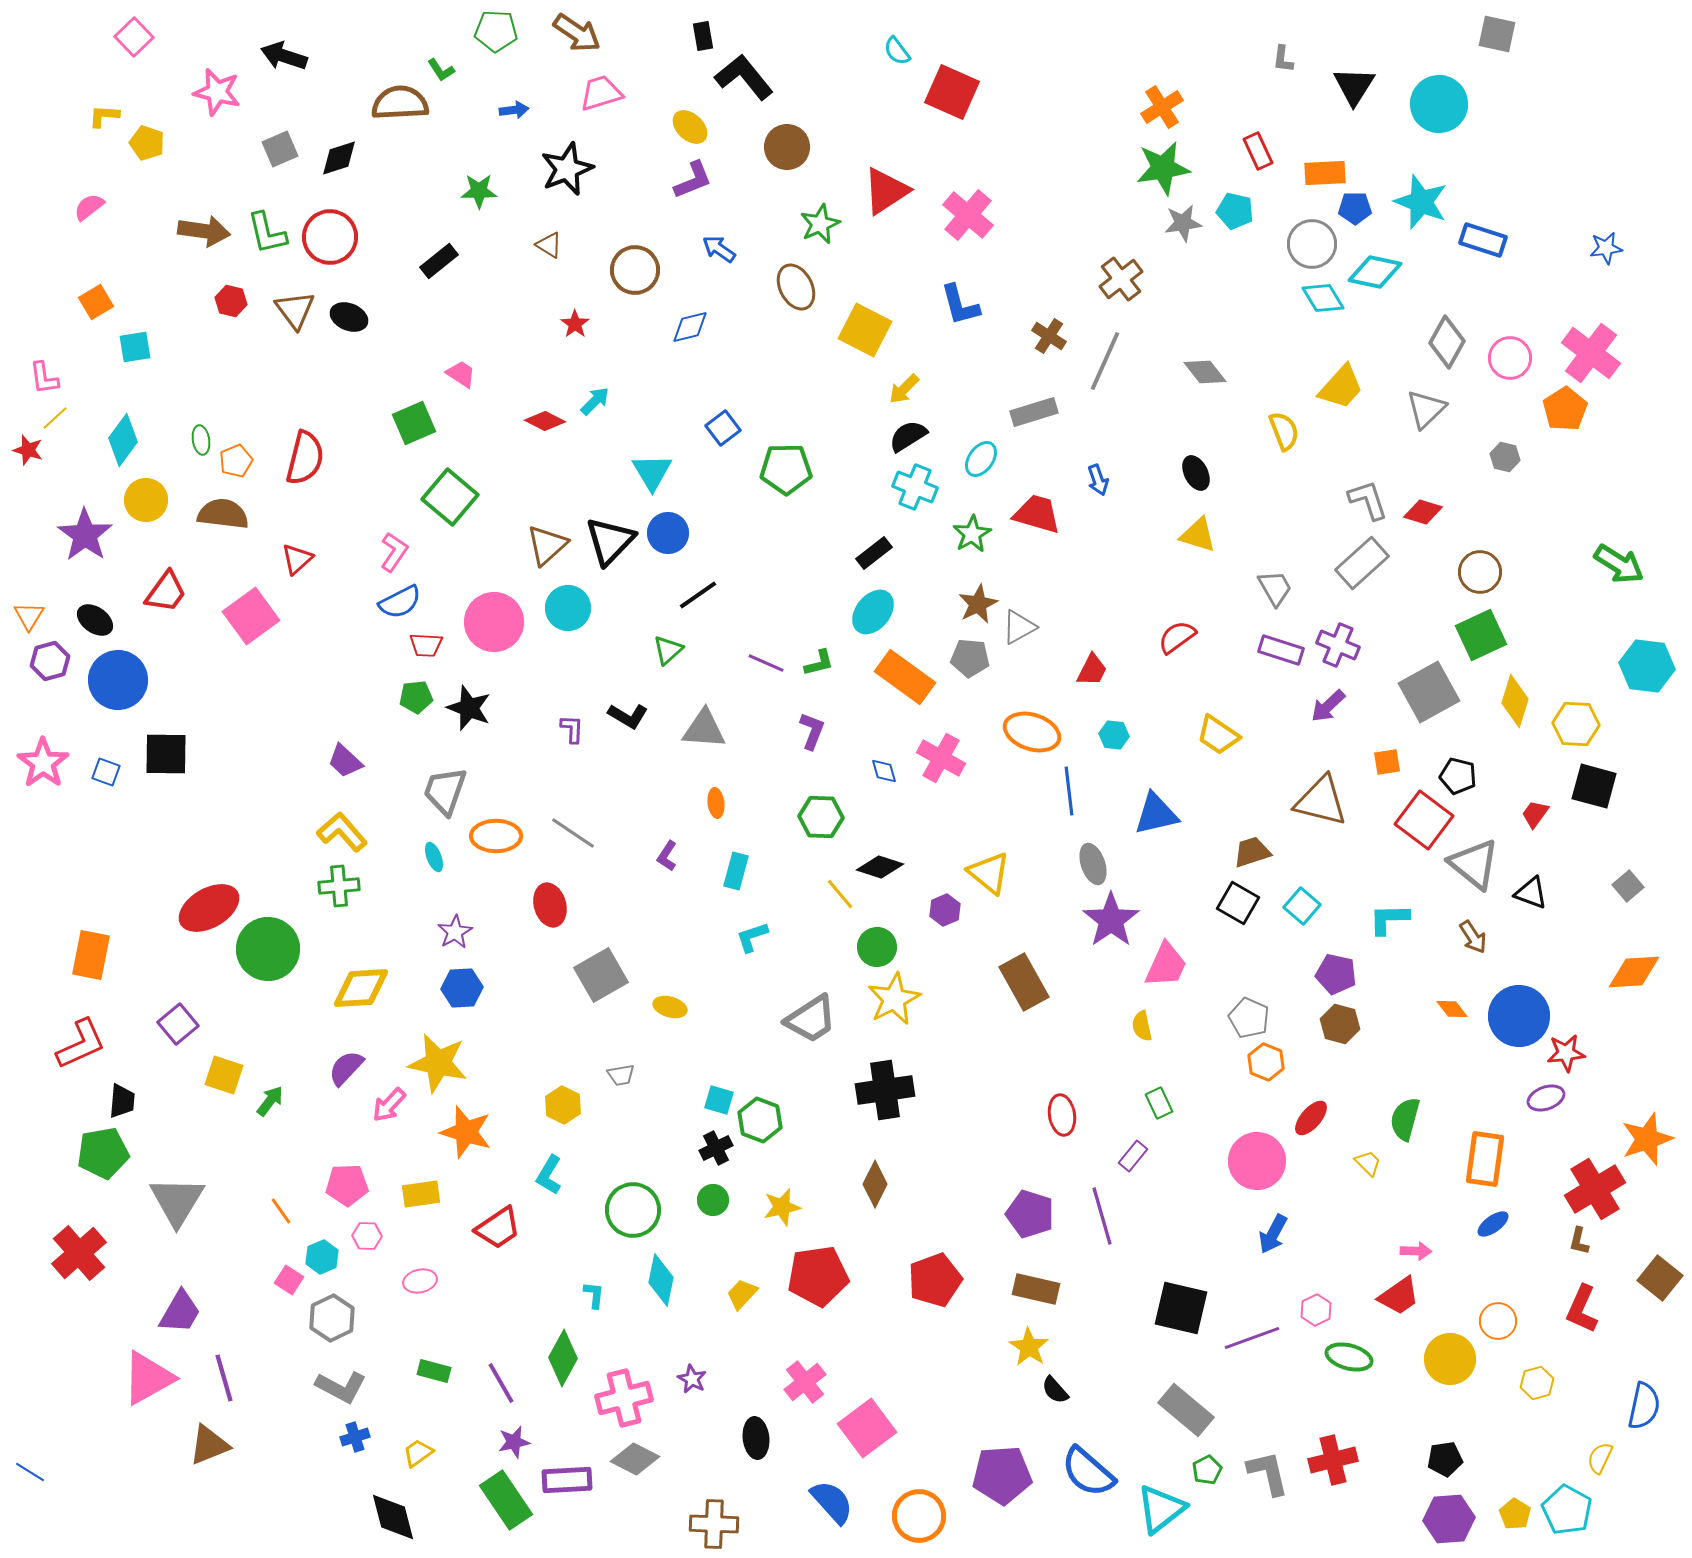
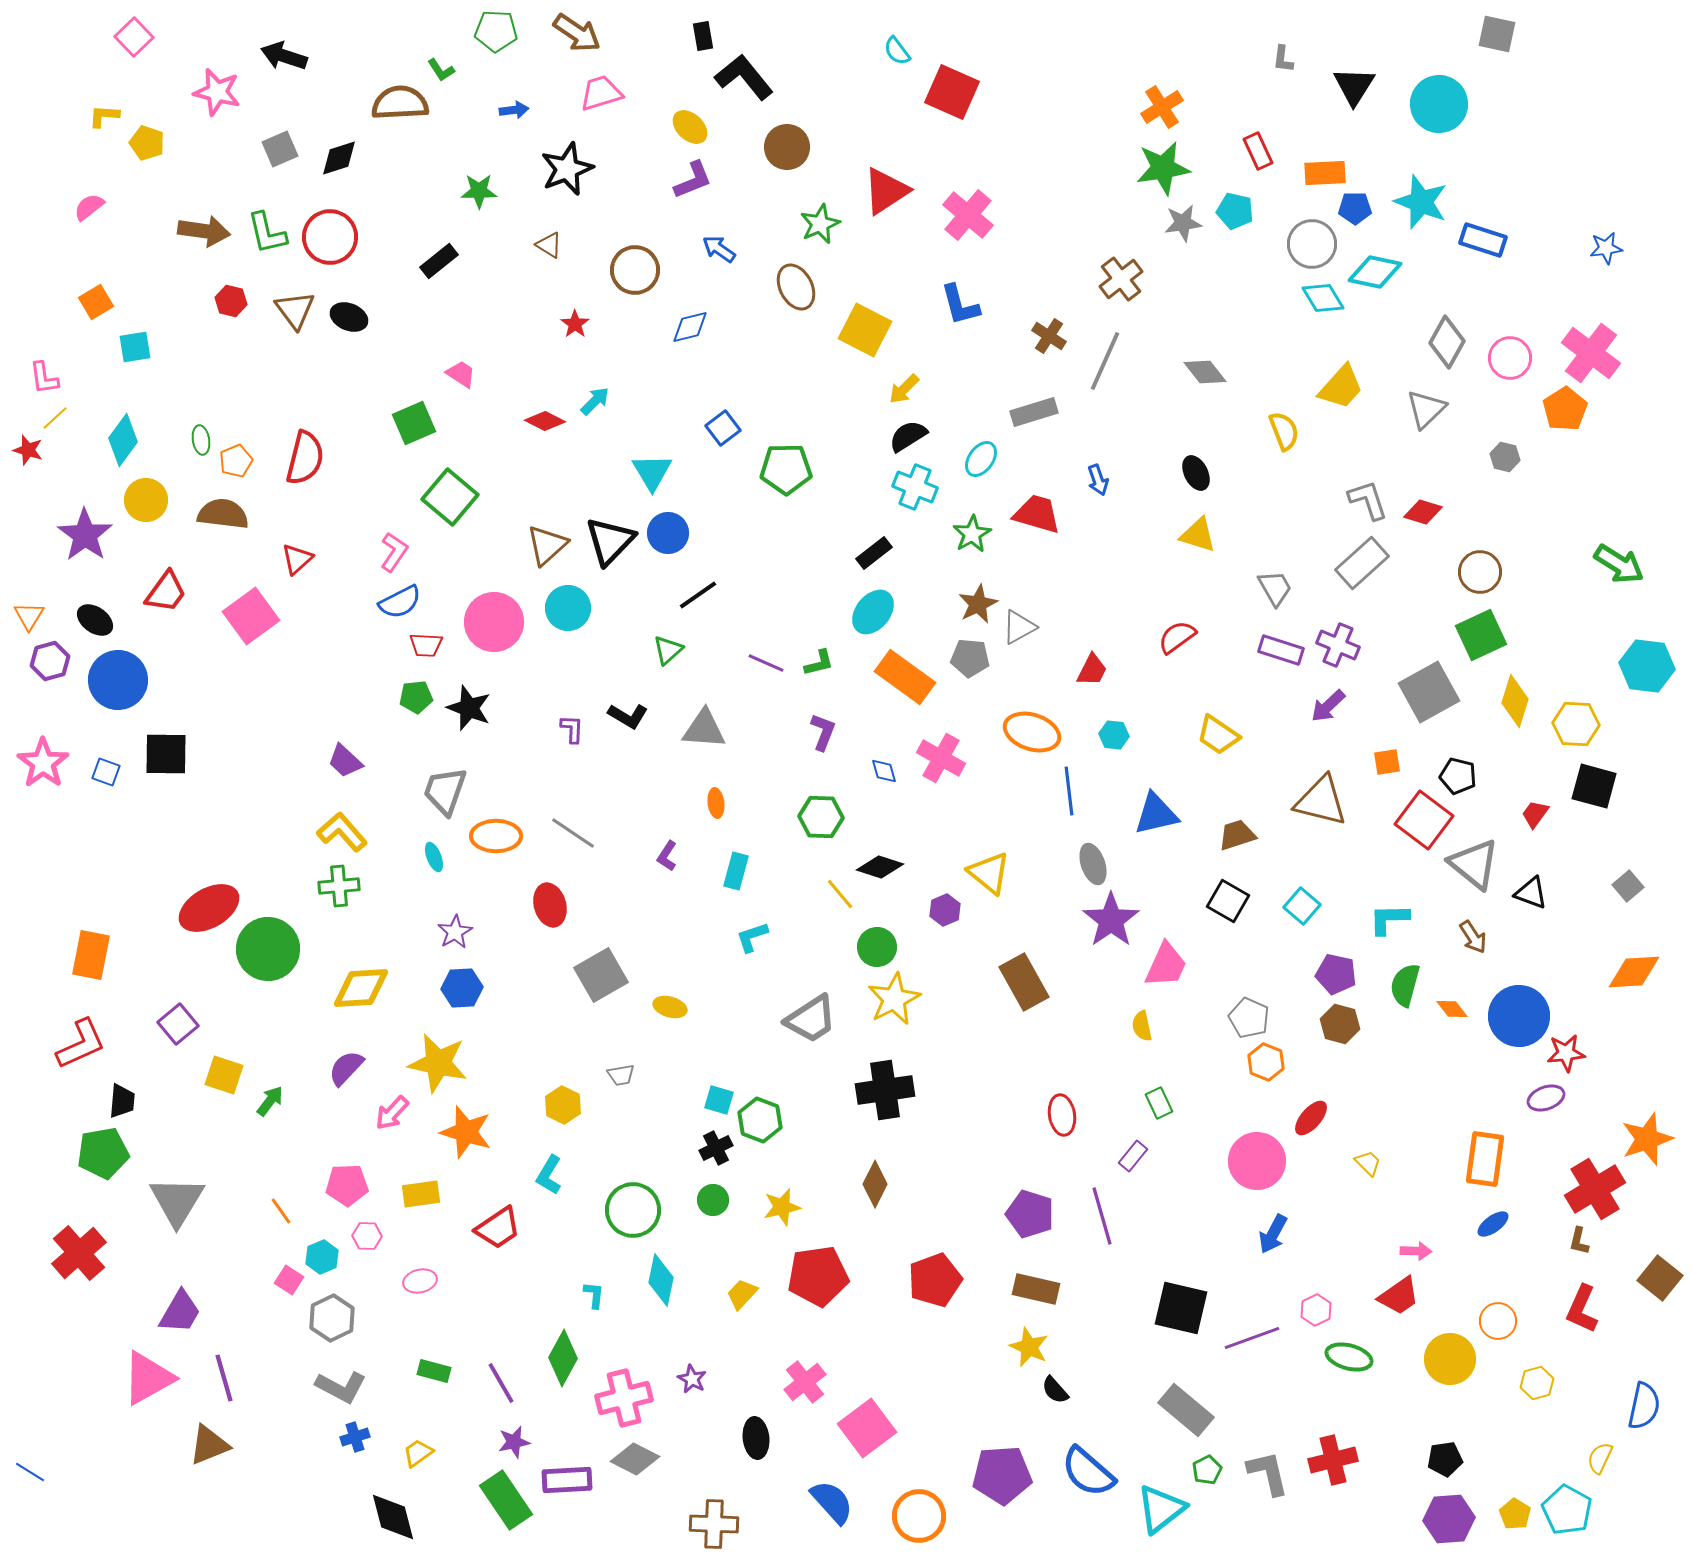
purple L-shape at (812, 731): moved 11 px right, 1 px down
brown trapezoid at (1252, 852): moved 15 px left, 17 px up
black square at (1238, 903): moved 10 px left, 2 px up
pink arrow at (389, 1105): moved 3 px right, 8 px down
green semicircle at (1405, 1119): moved 134 px up
yellow star at (1029, 1347): rotated 9 degrees counterclockwise
